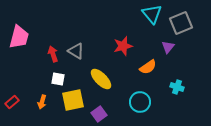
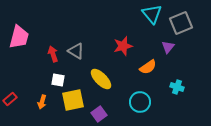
white square: moved 1 px down
red rectangle: moved 2 px left, 3 px up
